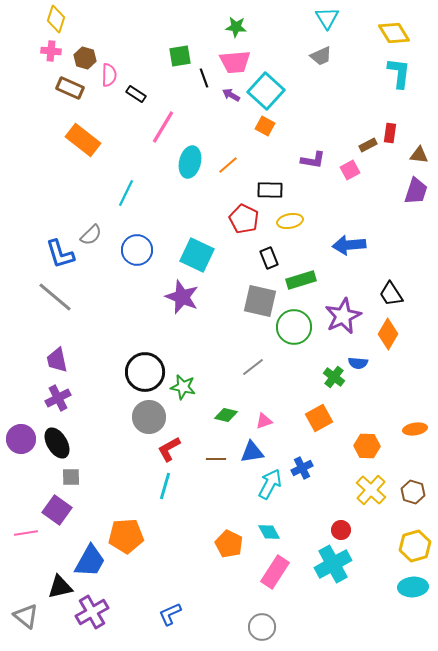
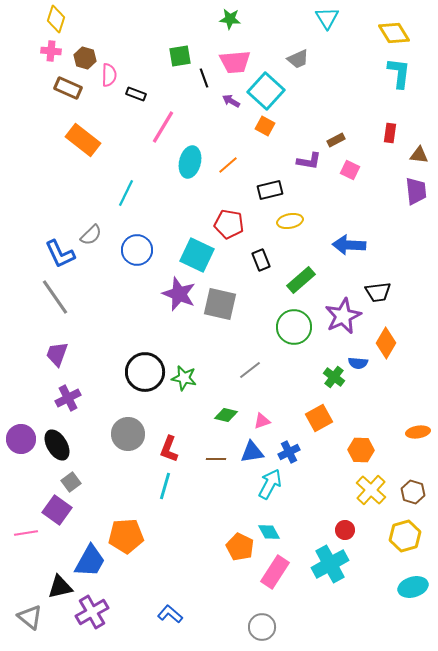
green star at (236, 27): moved 6 px left, 8 px up
gray trapezoid at (321, 56): moved 23 px left, 3 px down
brown rectangle at (70, 88): moved 2 px left
black rectangle at (136, 94): rotated 12 degrees counterclockwise
purple arrow at (231, 95): moved 6 px down
brown rectangle at (368, 145): moved 32 px left, 5 px up
purple L-shape at (313, 160): moved 4 px left, 1 px down
pink square at (350, 170): rotated 36 degrees counterclockwise
black rectangle at (270, 190): rotated 15 degrees counterclockwise
purple trapezoid at (416, 191): rotated 24 degrees counterclockwise
red pentagon at (244, 219): moved 15 px left, 5 px down; rotated 16 degrees counterclockwise
blue arrow at (349, 245): rotated 8 degrees clockwise
blue L-shape at (60, 254): rotated 8 degrees counterclockwise
black rectangle at (269, 258): moved 8 px left, 2 px down
green rectangle at (301, 280): rotated 24 degrees counterclockwise
black trapezoid at (391, 294): moved 13 px left, 2 px up; rotated 64 degrees counterclockwise
gray line at (55, 297): rotated 15 degrees clockwise
purple star at (182, 297): moved 3 px left, 3 px up
gray square at (260, 301): moved 40 px left, 3 px down
orange diamond at (388, 334): moved 2 px left, 9 px down
purple trapezoid at (57, 360): moved 6 px up; rotated 32 degrees clockwise
gray line at (253, 367): moved 3 px left, 3 px down
green star at (183, 387): moved 1 px right, 9 px up
purple cross at (58, 398): moved 10 px right
gray circle at (149, 417): moved 21 px left, 17 px down
pink triangle at (264, 421): moved 2 px left
orange ellipse at (415, 429): moved 3 px right, 3 px down
black ellipse at (57, 443): moved 2 px down
orange hexagon at (367, 446): moved 6 px left, 4 px down
red L-shape at (169, 449): rotated 40 degrees counterclockwise
blue cross at (302, 468): moved 13 px left, 16 px up
gray square at (71, 477): moved 5 px down; rotated 36 degrees counterclockwise
red circle at (341, 530): moved 4 px right
orange pentagon at (229, 544): moved 11 px right, 3 px down
yellow hexagon at (415, 546): moved 10 px left, 10 px up
cyan cross at (333, 564): moved 3 px left
cyan ellipse at (413, 587): rotated 12 degrees counterclockwise
blue L-shape at (170, 614): rotated 65 degrees clockwise
gray triangle at (26, 616): moved 4 px right, 1 px down
